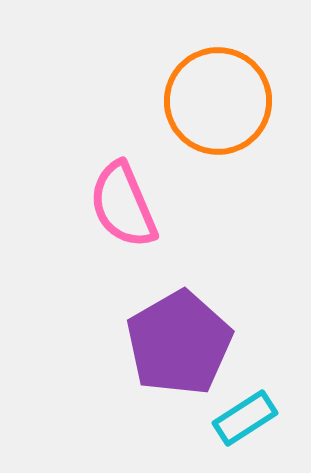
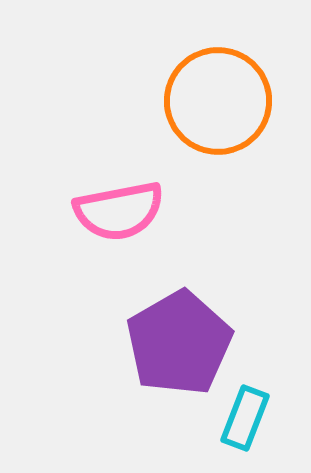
pink semicircle: moved 4 px left, 6 px down; rotated 78 degrees counterclockwise
cyan rectangle: rotated 36 degrees counterclockwise
